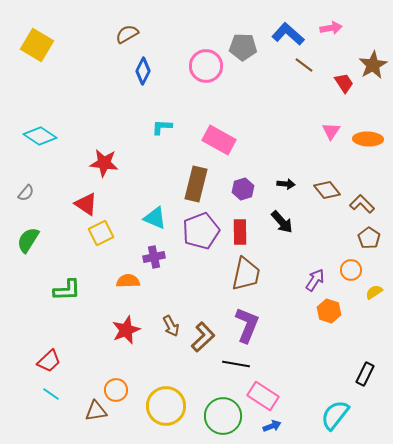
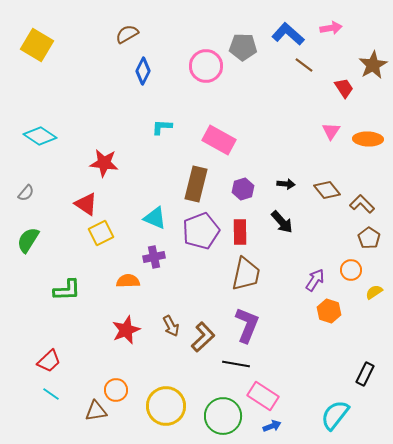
red trapezoid at (344, 83): moved 5 px down
